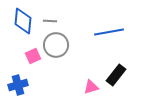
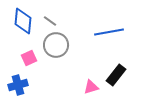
gray line: rotated 32 degrees clockwise
pink square: moved 4 px left, 2 px down
